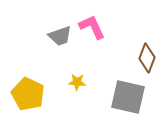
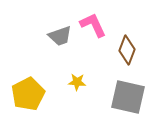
pink L-shape: moved 1 px right, 2 px up
brown diamond: moved 20 px left, 8 px up
yellow pentagon: rotated 20 degrees clockwise
